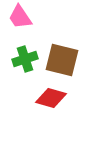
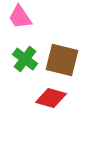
green cross: rotated 35 degrees counterclockwise
